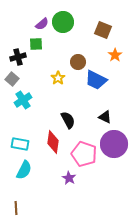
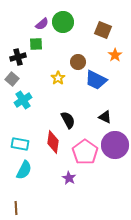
purple circle: moved 1 px right, 1 px down
pink pentagon: moved 1 px right, 2 px up; rotated 15 degrees clockwise
